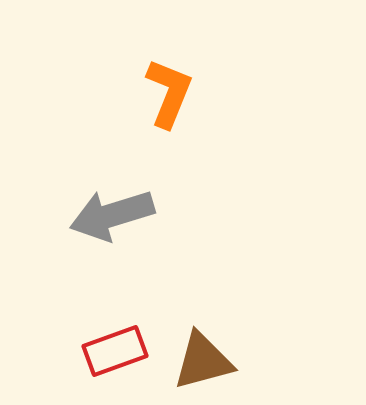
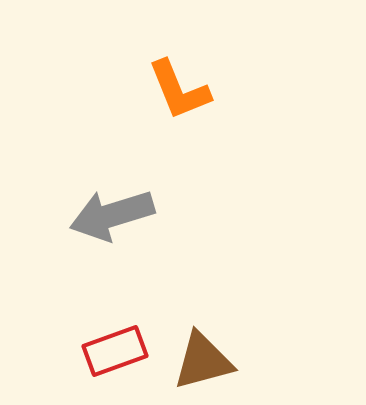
orange L-shape: moved 10 px right, 3 px up; rotated 136 degrees clockwise
